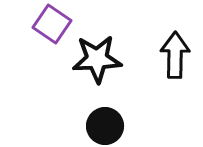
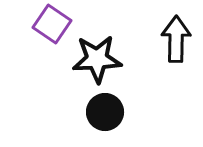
black arrow: moved 1 px right, 16 px up
black circle: moved 14 px up
